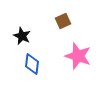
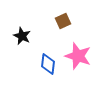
blue diamond: moved 16 px right
